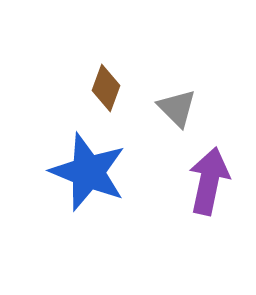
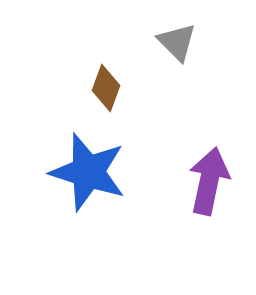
gray triangle: moved 66 px up
blue star: rotated 4 degrees counterclockwise
